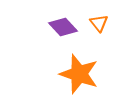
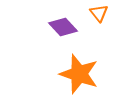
orange triangle: moved 10 px up
